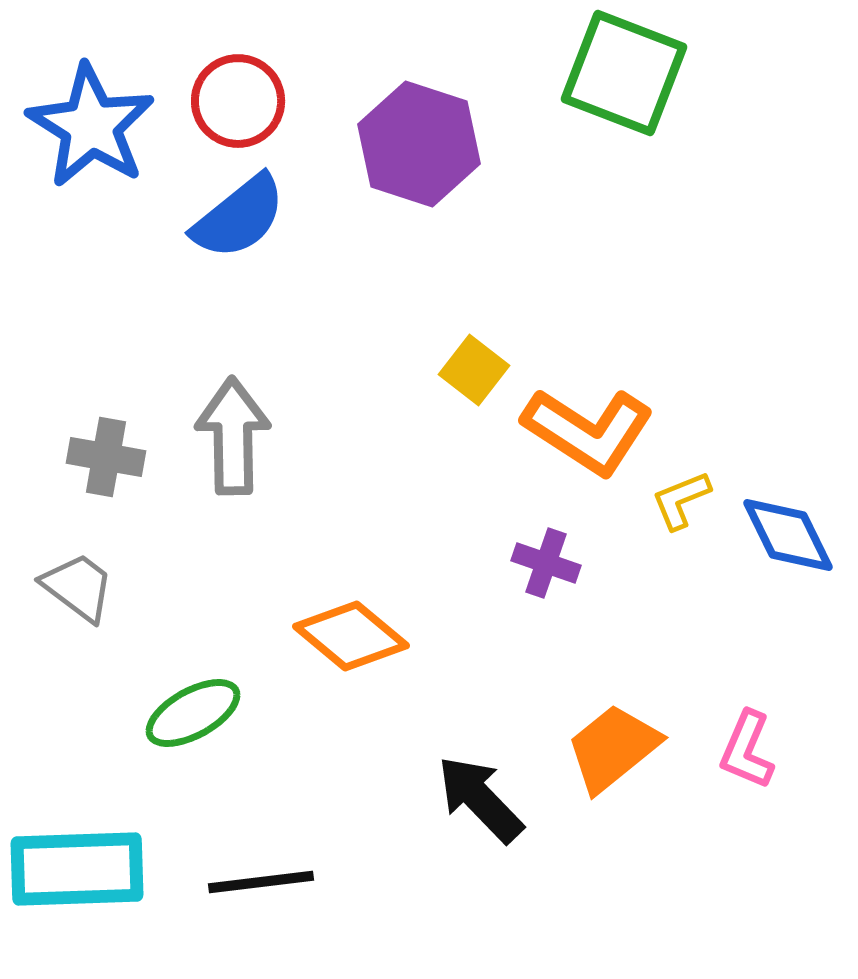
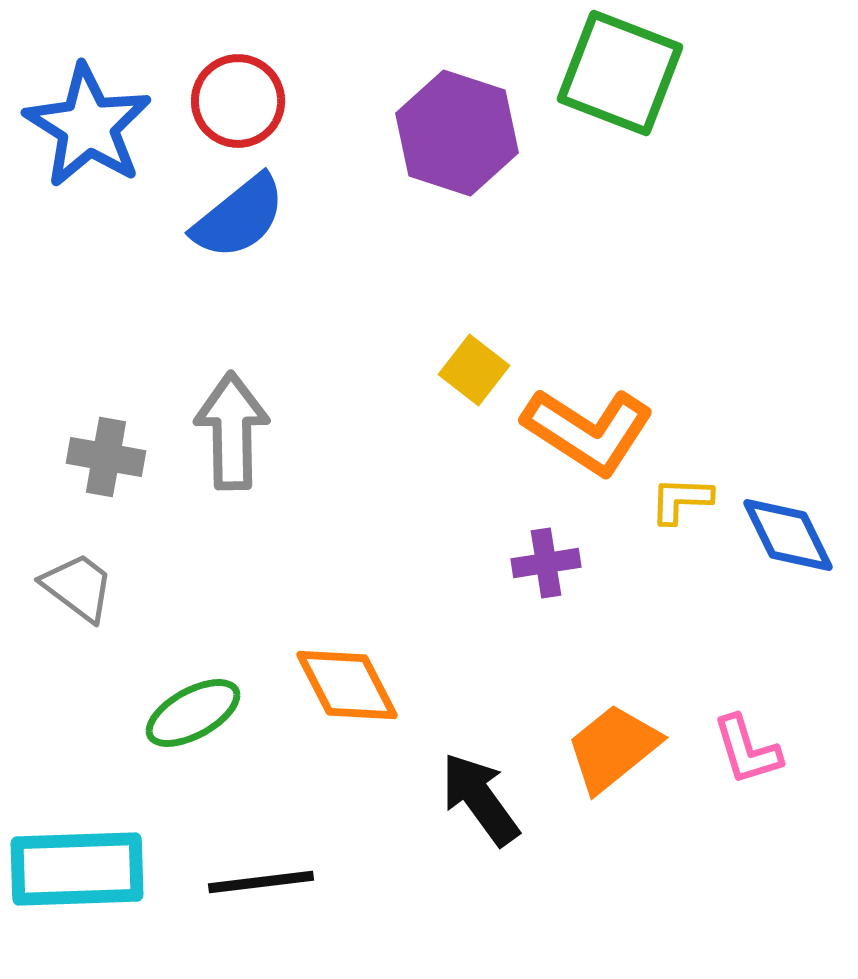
green square: moved 4 px left
blue star: moved 3 px left
purple hexagon: moved 38 px right, 11 px up
gray arrow: moved 1 px left, 5 px up
yellow L-shape: rotated 24 degrees clockwise
purple cross: rotated 28 degrees counterclockwise
orange diamond: moved 4 px left, 49 px down; rotated 23 degrees clockwise
pink L-shape: rotated 40 degrees counterclockwise
black arrow: rotated 8 degrees clockwise
